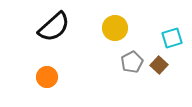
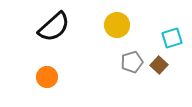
yellow circle: moved 2 px right, 3 px up
gray pentagon: rotated 10 degrees clockwise
